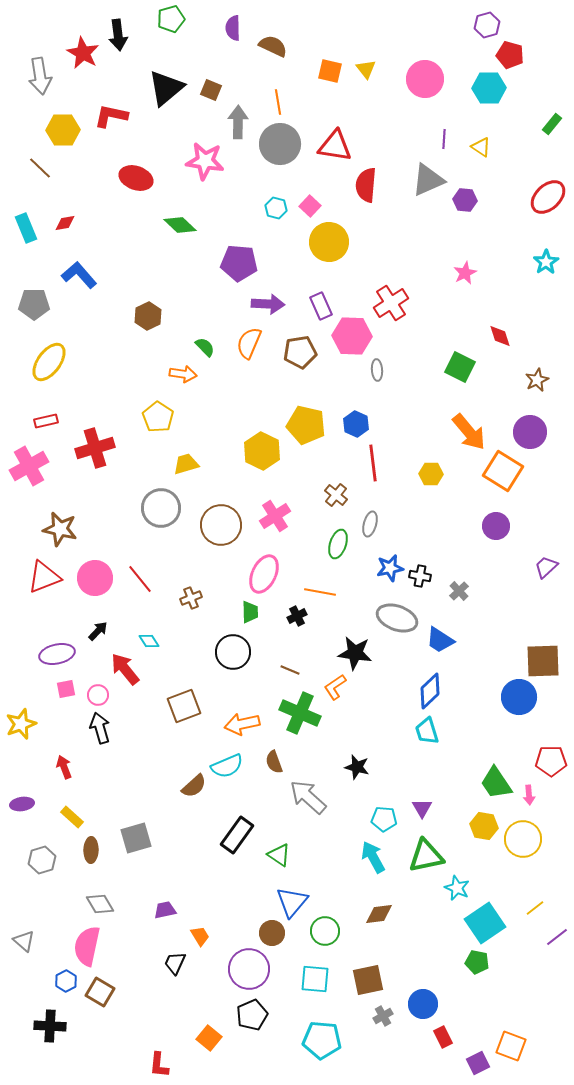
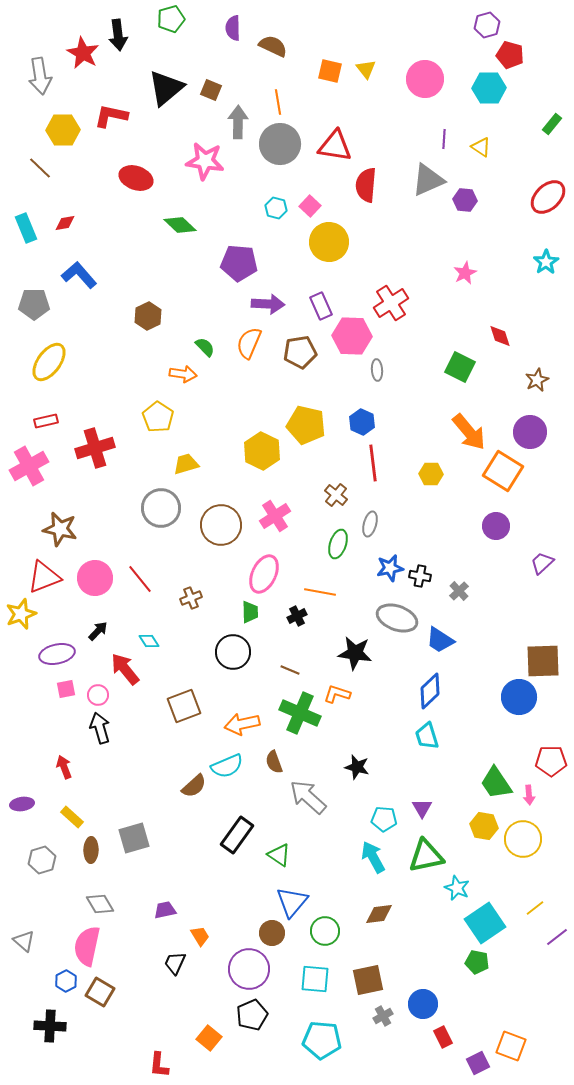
blue hexagon at (356, 424): moved 6 px right, 2 px up
purple trapezoid at (546, 567): moved 4 px left, 4 px up
orange L-shape at (335, 687): moved 2 px right, 7 px down; rotated 52 degrees clockwise
yellow star at (21, 724): moved 110 px up
cyan trapezoid at (427, 731): moved 5 px down
gray square at (136, 838): moved 2 px left
